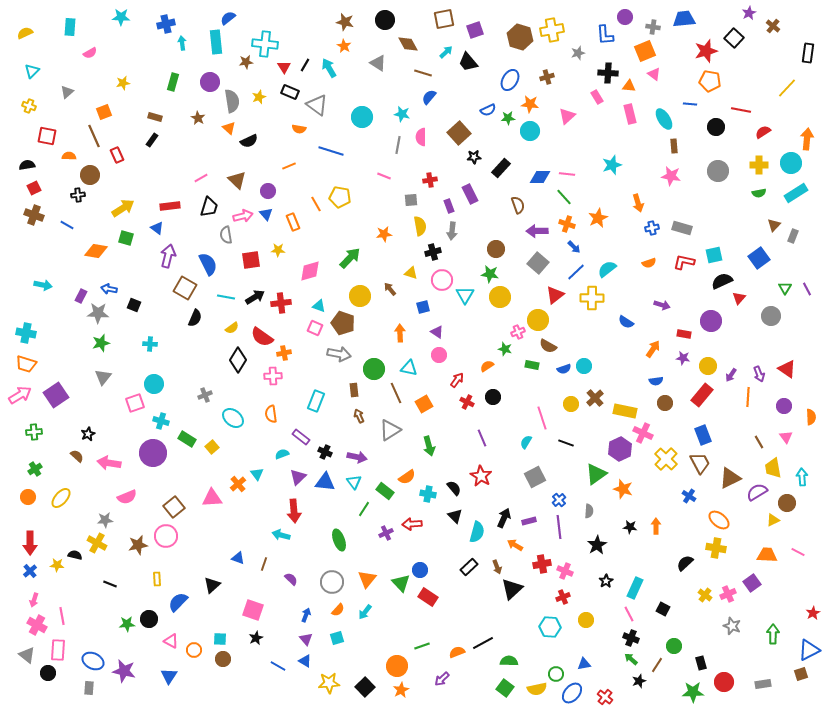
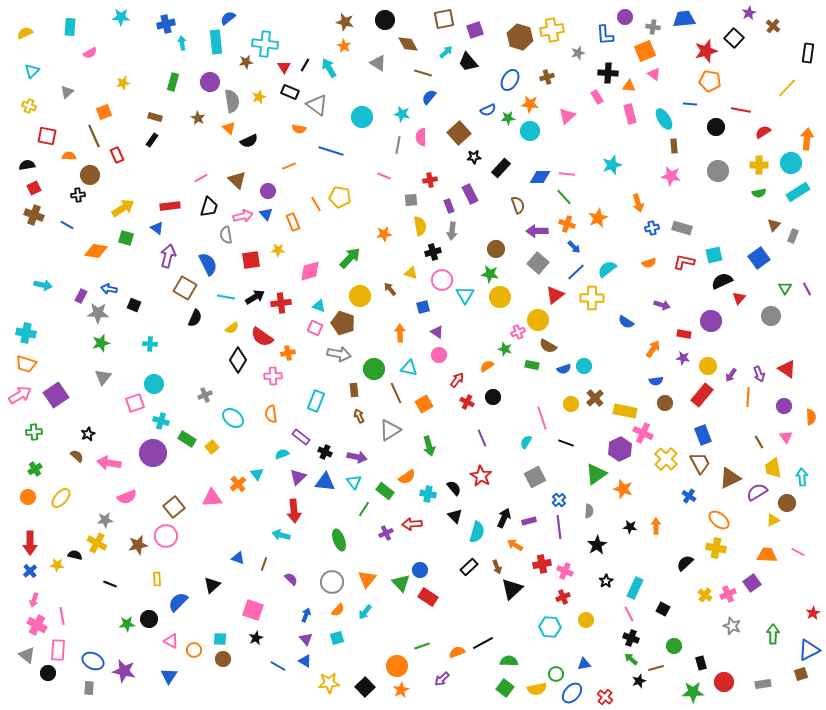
cyan rectangle at (796, 193): moved 2 px right, 1 px up
orange cross at (284, 353): moved 4 px right
brown line at (657, 665): moved 1 px left, 3 px down; rotated 42 degrees clockwise
